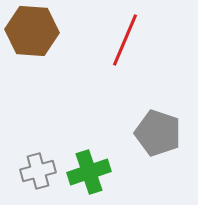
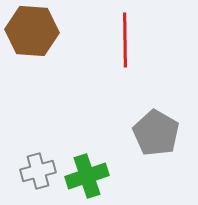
red line: rotated 24 degrees counterclockwise
gray pentagon: moved 2 px left; rotated 12 degrees clockwise
green cross: moved 2 px left, 4 px down
